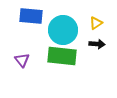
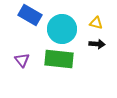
blue rectangle: moved 1 px left, 1 px up; rotated 25 degrees clockwise
yellow triangle: rotated 48 degrees clockwise
cyan circle: moved 1 px left, 1 px up
green rectangle: moved 3 px left, 3 px down
